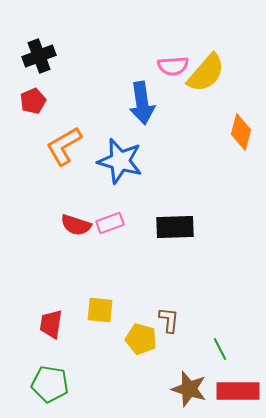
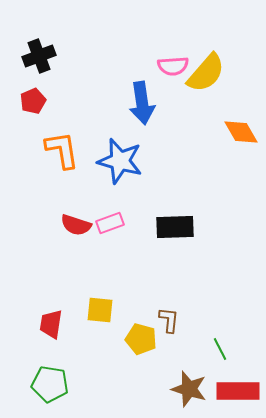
orange diamond: rotated 45 degrees counterclockwise
orange L-shape: moved 2 px left, 4 px down; rotated 111 degrees clockwise
